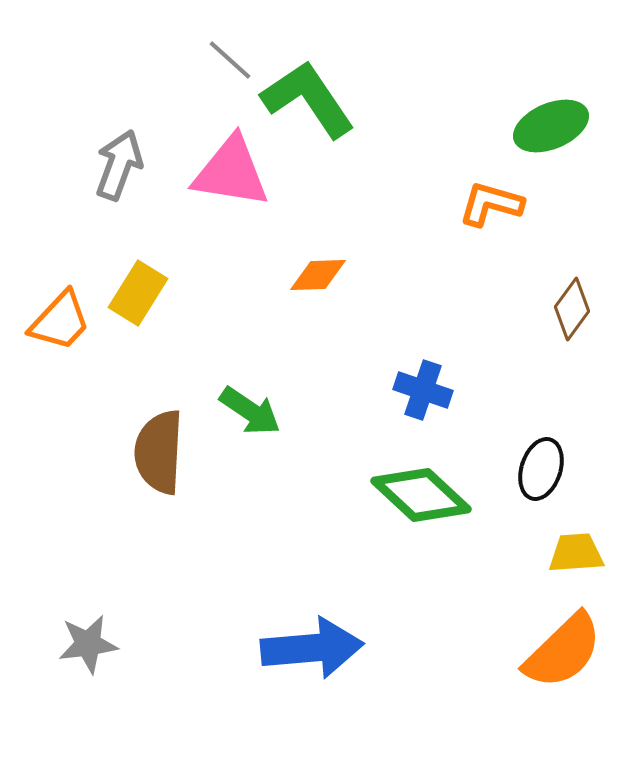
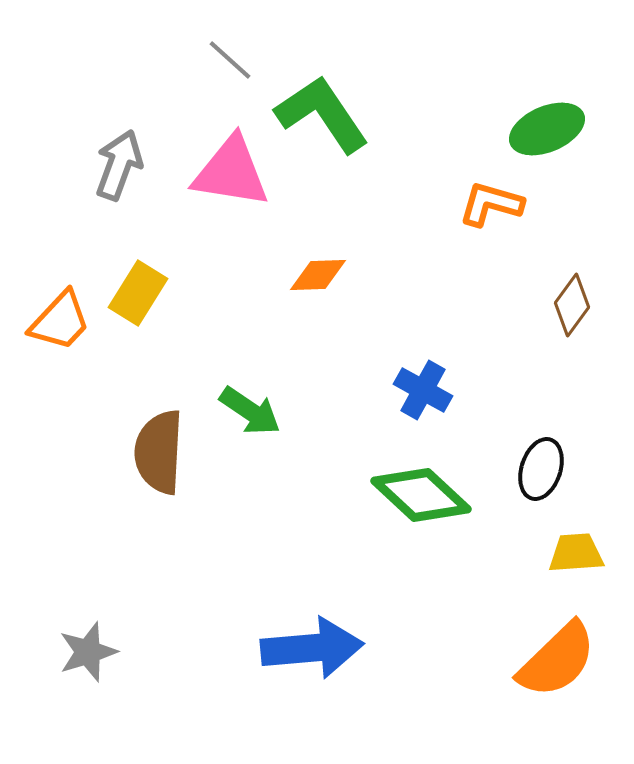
green L-shape: moved 14 px right, 15 px down
green ellipse: moved 4 px left, 3 px down
brown diamond: moved 4 px up
blue cross: rotated 10 degrees clockwise
gray star: moved 8 px down; rotated 10 degrees counterclockwise
orange semicircle: moved 6 px left, 9 px down
